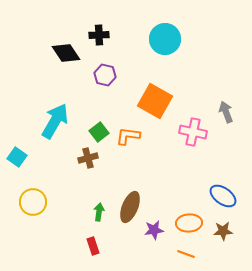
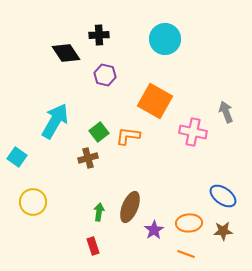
purple star: rotated 24 degrees counterclockwise
